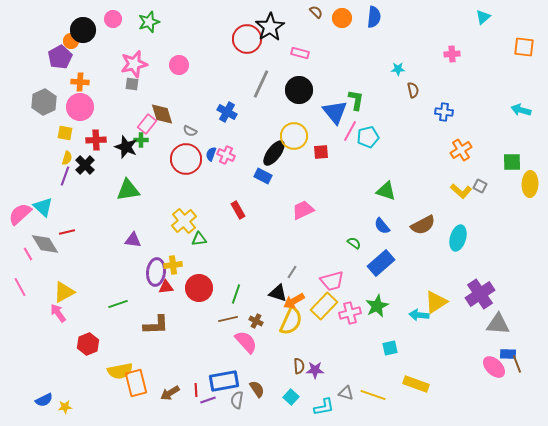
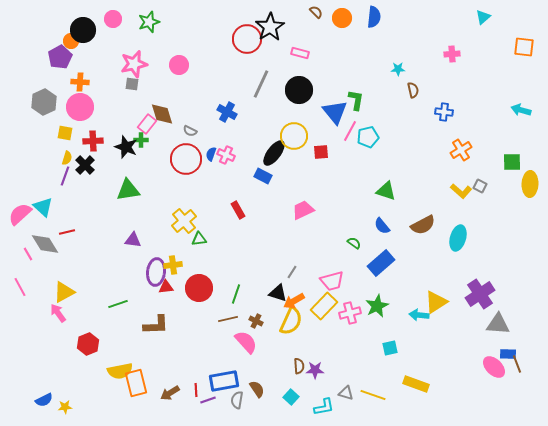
red cross at (96, 140): moved 3 px left, 1 px down
